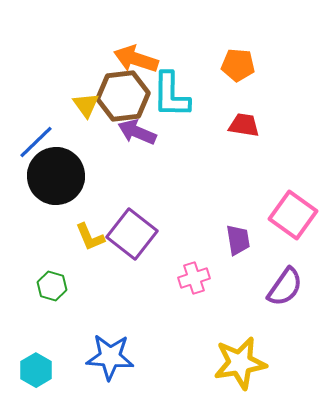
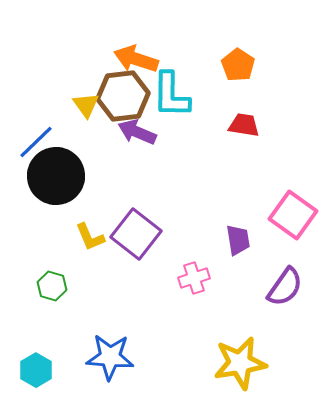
orange pentagon: rotated 28 degrees clockwise
purple square: moved 4 px right
